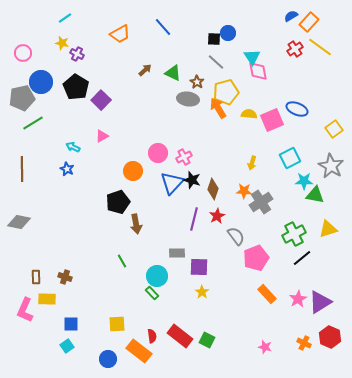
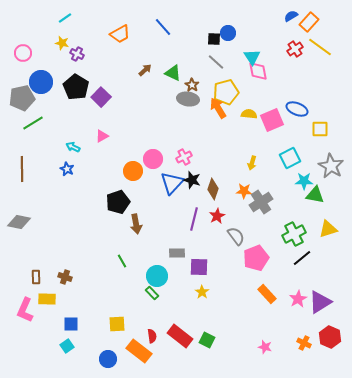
brown star at (197, 82): moved 5 px left, 3 px down
purple square at (101, 100): moved 3 px up
yellow square at (334, 129): moved 14 px left; rotated 36 degrees clockwise
pink circle at (158, 153): moved 5 px left, 6 px down
